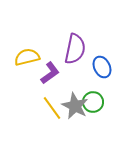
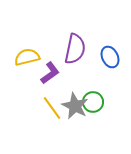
blue ellipse: moved 8 px right, 10 px up
